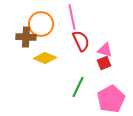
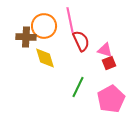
pink line: moved 2 px left, 3 px down
orange circle: moved 3 px right, 2 px down
yellow diamond: rotated 50 degrees clockwise
red square: moved 5 px right
